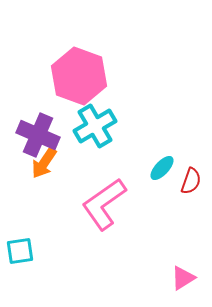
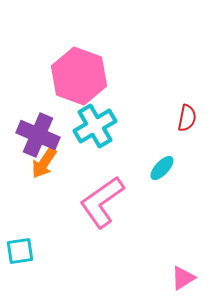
red semicircle: moved 4 px left, 63 px up; rotated 8 degrees counterclockwise
pink L-shape: moved 2 px left, 2 px up
